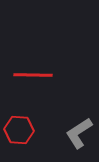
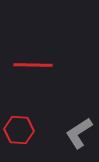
red line: moved 10 px up
